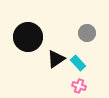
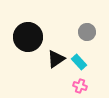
gray circle: moved 1 px up
cyan rectangle: moved 1 px right, 1 px up
pink cross: moved 1 px right
